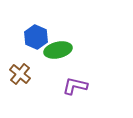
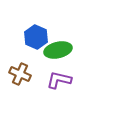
brown cross: rotated 15 degrees counterclockwise
purple L-shape: moved 16 px left, 6 px up
